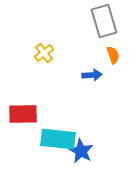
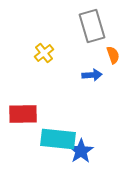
gray rectangle: moved 12 px left, 5 px down
blue star: rotated 10 degrees clockwise
